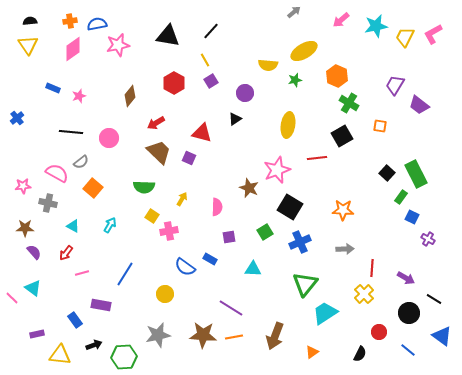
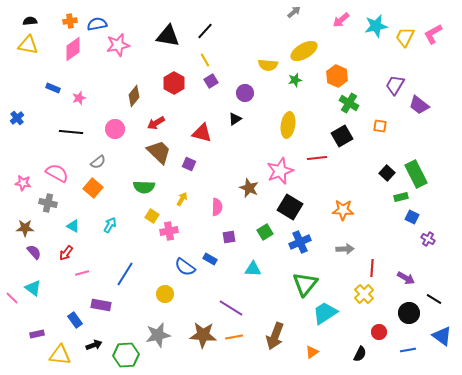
black line at (211, 31): moved 6 px left
yellow triangle at (28, 45): rotated 45 degrees counterclockwise
pink star at (79, 96): moved 2 px down
brown diamond at (130, 96): moved 4 px right
pink circle at (109, 138): moved 6 px right, 9 px up
purple square at (189, 158): moved 6 px down
gray semicircle at (81, 162): moved 17 px right
pink star at (277, 170): moved 3 px right, 1 px down
pink star at (23, 186): moved 3 px up; rotated 14 degrees clockwise
green rectangle at (401, 197): rotated 40 degrees clockwise
blue line at (408, 350): rotated 49 degrees counterclockwise
green hexagon at (124, 357): moved 2 px right, 2 px up
